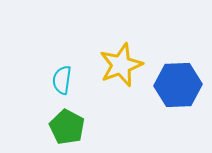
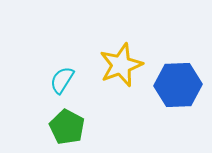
cyan semicircle: rotated 24 degrees clockwise
